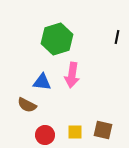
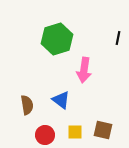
black line: moved 1 px right, 1 px down
pink arrow: moved 12 px right, 5 px up
blue triangle: moved 19 px right, 18 px down; rotated 30 degrees clockwise
brown semicircle: rotated 126 degrees counterclockwise
